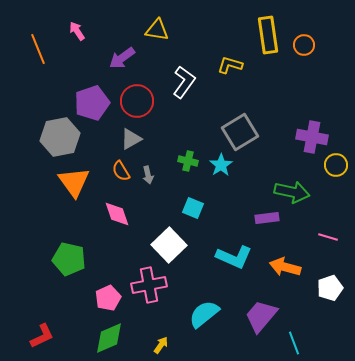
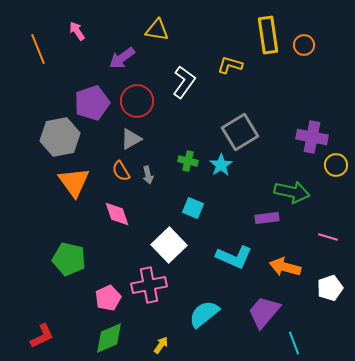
purple trapezoid: moved 3 px right, 4 px up
